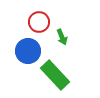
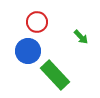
red circle: moved 2 px left
green arrow: moved 19 px right; rotated 21 degrees counterclockwise
